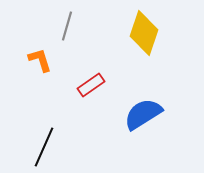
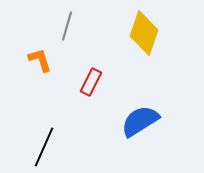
red rectangle: moved 3 px up; rotated 28 degrees counterclockwise
blue semicircle: moved 3 px left, 7 px down
